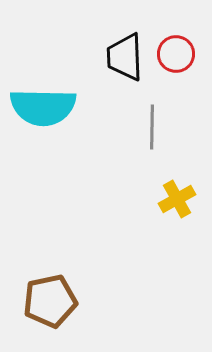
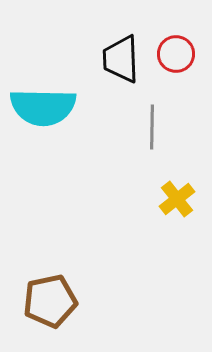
black trapezoid: moved 4 px left, 2 px down
yellow cross: rotated 9 degrees counterclockwise
